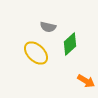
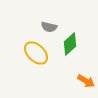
gray semicircle: moved 1 px right
